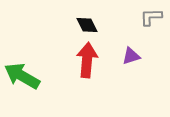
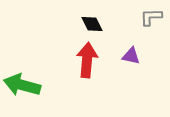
black diamond: moved 5 px right, 1 px up
purple triangle: rotated 30 degrees clockwise
green arrow: moved 9 px down; rotated 15 degrees counterclockwise
